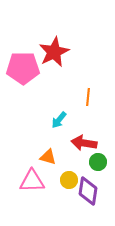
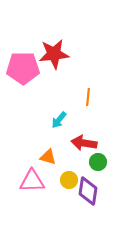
red star: moved 2 px down; rotated 20 degrees clockwise
